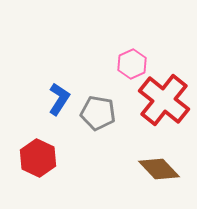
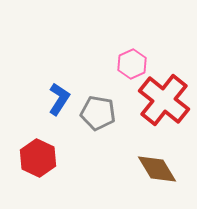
brown diamond: moved 2 px left; rotated 12 degrees clockwise
